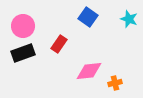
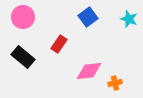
blue square: rotated 18 degrees clockwise
pink circle: moved 9 px up
black rectangle: moved 4 px down; rotated 60 degrees clockwise
